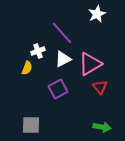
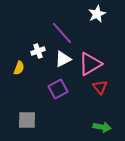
yellow semicircle: moved 8 px left
gray square: moved 4 px left, 5 px up
